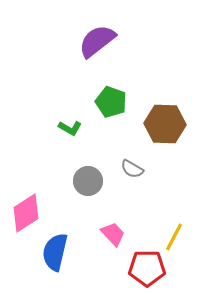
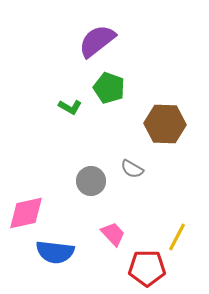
green pentagon: moved 2 px left, 14 px up
green L-shape: moved 21 px up
gray circle: moved 3 px right
pink diamond: rotated 21 degrees clockwise
yellow line: moved 3 px right
blue semicircle: rotated 96 degrees counterclockwise
